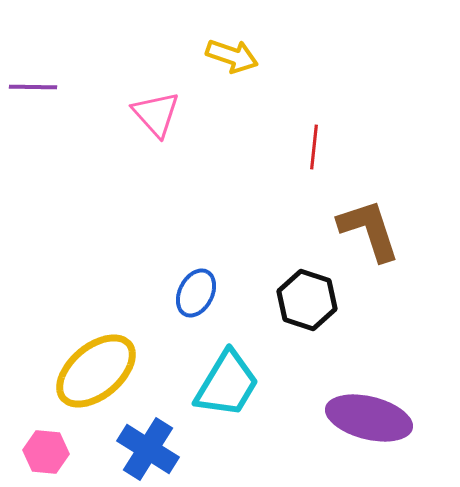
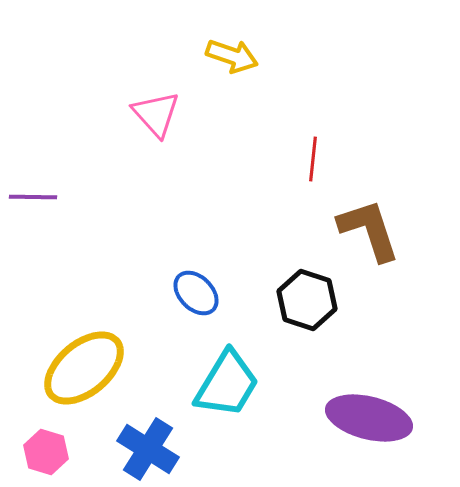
purple line: moved 110 px down
red line: moved 1 px left, 12 px down
blue ellipse: rotated 72 degrees counterclockwise
yellow ellipse: moved 12 px left, 3 px up
pink hexagon: rotated 12 degrees clockwise
